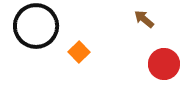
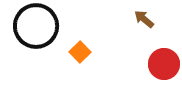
orange square: moved 1 px right
